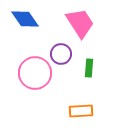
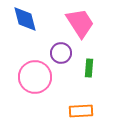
blue diamond: rotated 20 degrees clockwise
purple circle: moved 1 px up
pink circle: moved 4 px down
